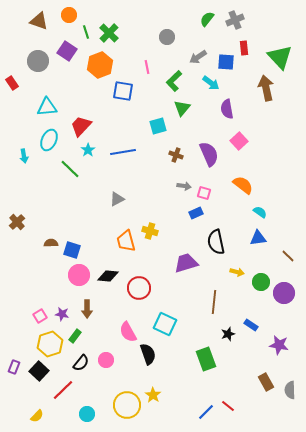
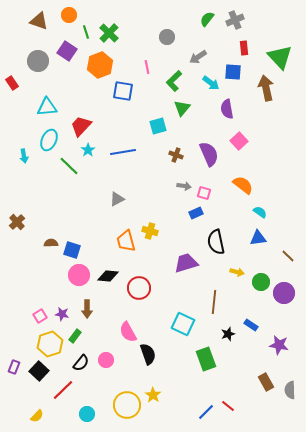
blue square at (226, 62): moved 7 px right, 10 px down
green line at (70, 169): moved 1 px left, 3 px up
cyan square at (165, 324): moved 18 px right
